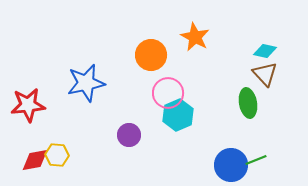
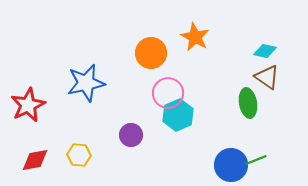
orange circle: moved 2 px up
brown triangle: moved 2 px right, 3 px down; rotated 12 degrees counterclockwise
red star: rotated 20 degrees counterclockwise
purple circle: moved 2 px right
yellow hexagon: moved 22 px right
